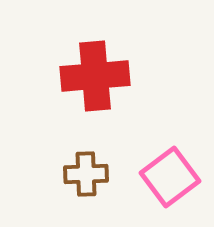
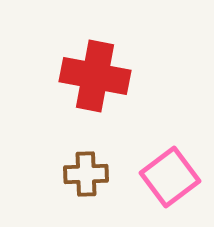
red cross: rotated 16 degrees clockwise
